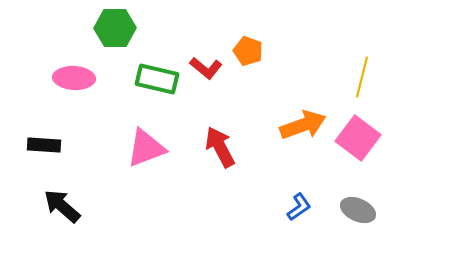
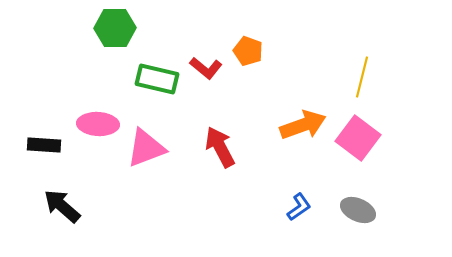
pink ellipse: moved 24 px right, 46 px down
